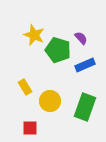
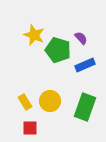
yellow rectangle: moved 15 px down
